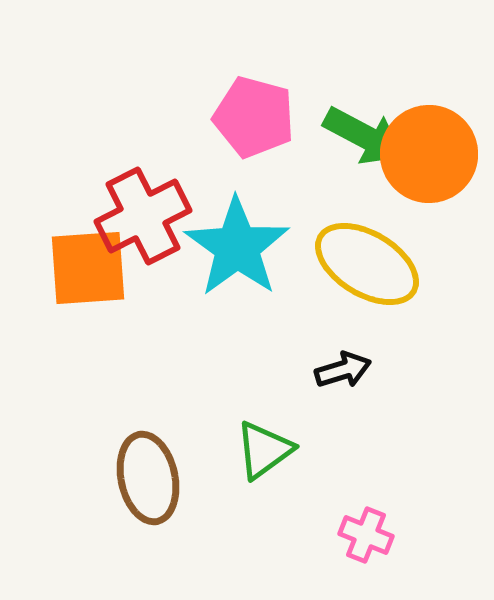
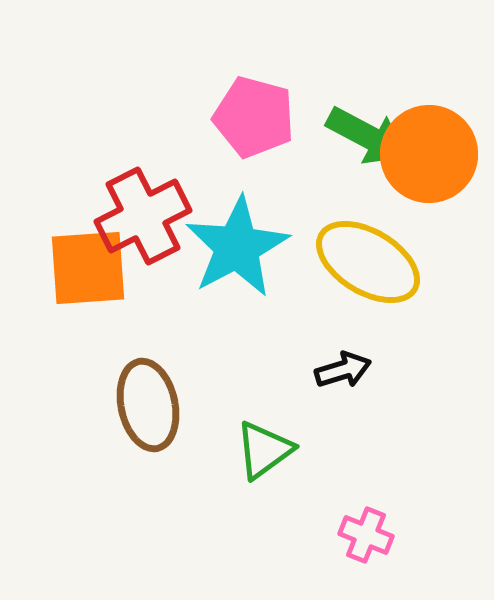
green arrow: moved 3 px right
cyan star: rotated 8 degrees clockwise
yellow ellipse: moved 1 px right, 2 px up
brown ellipse: moved 73 px up
